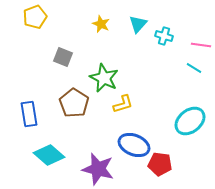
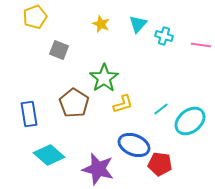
gray square: moved 4 px left, 7 px up
cyan line: moved 33 px left, 41 px down; rotated 70 degrees counterclockwise
green star: rotated 12 degrees clockwise
